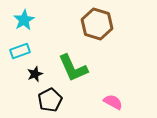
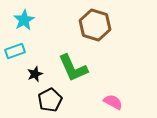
brown hexagon: moved 2 px left, 1 px down
cyan rectangle: moved 5 px left
